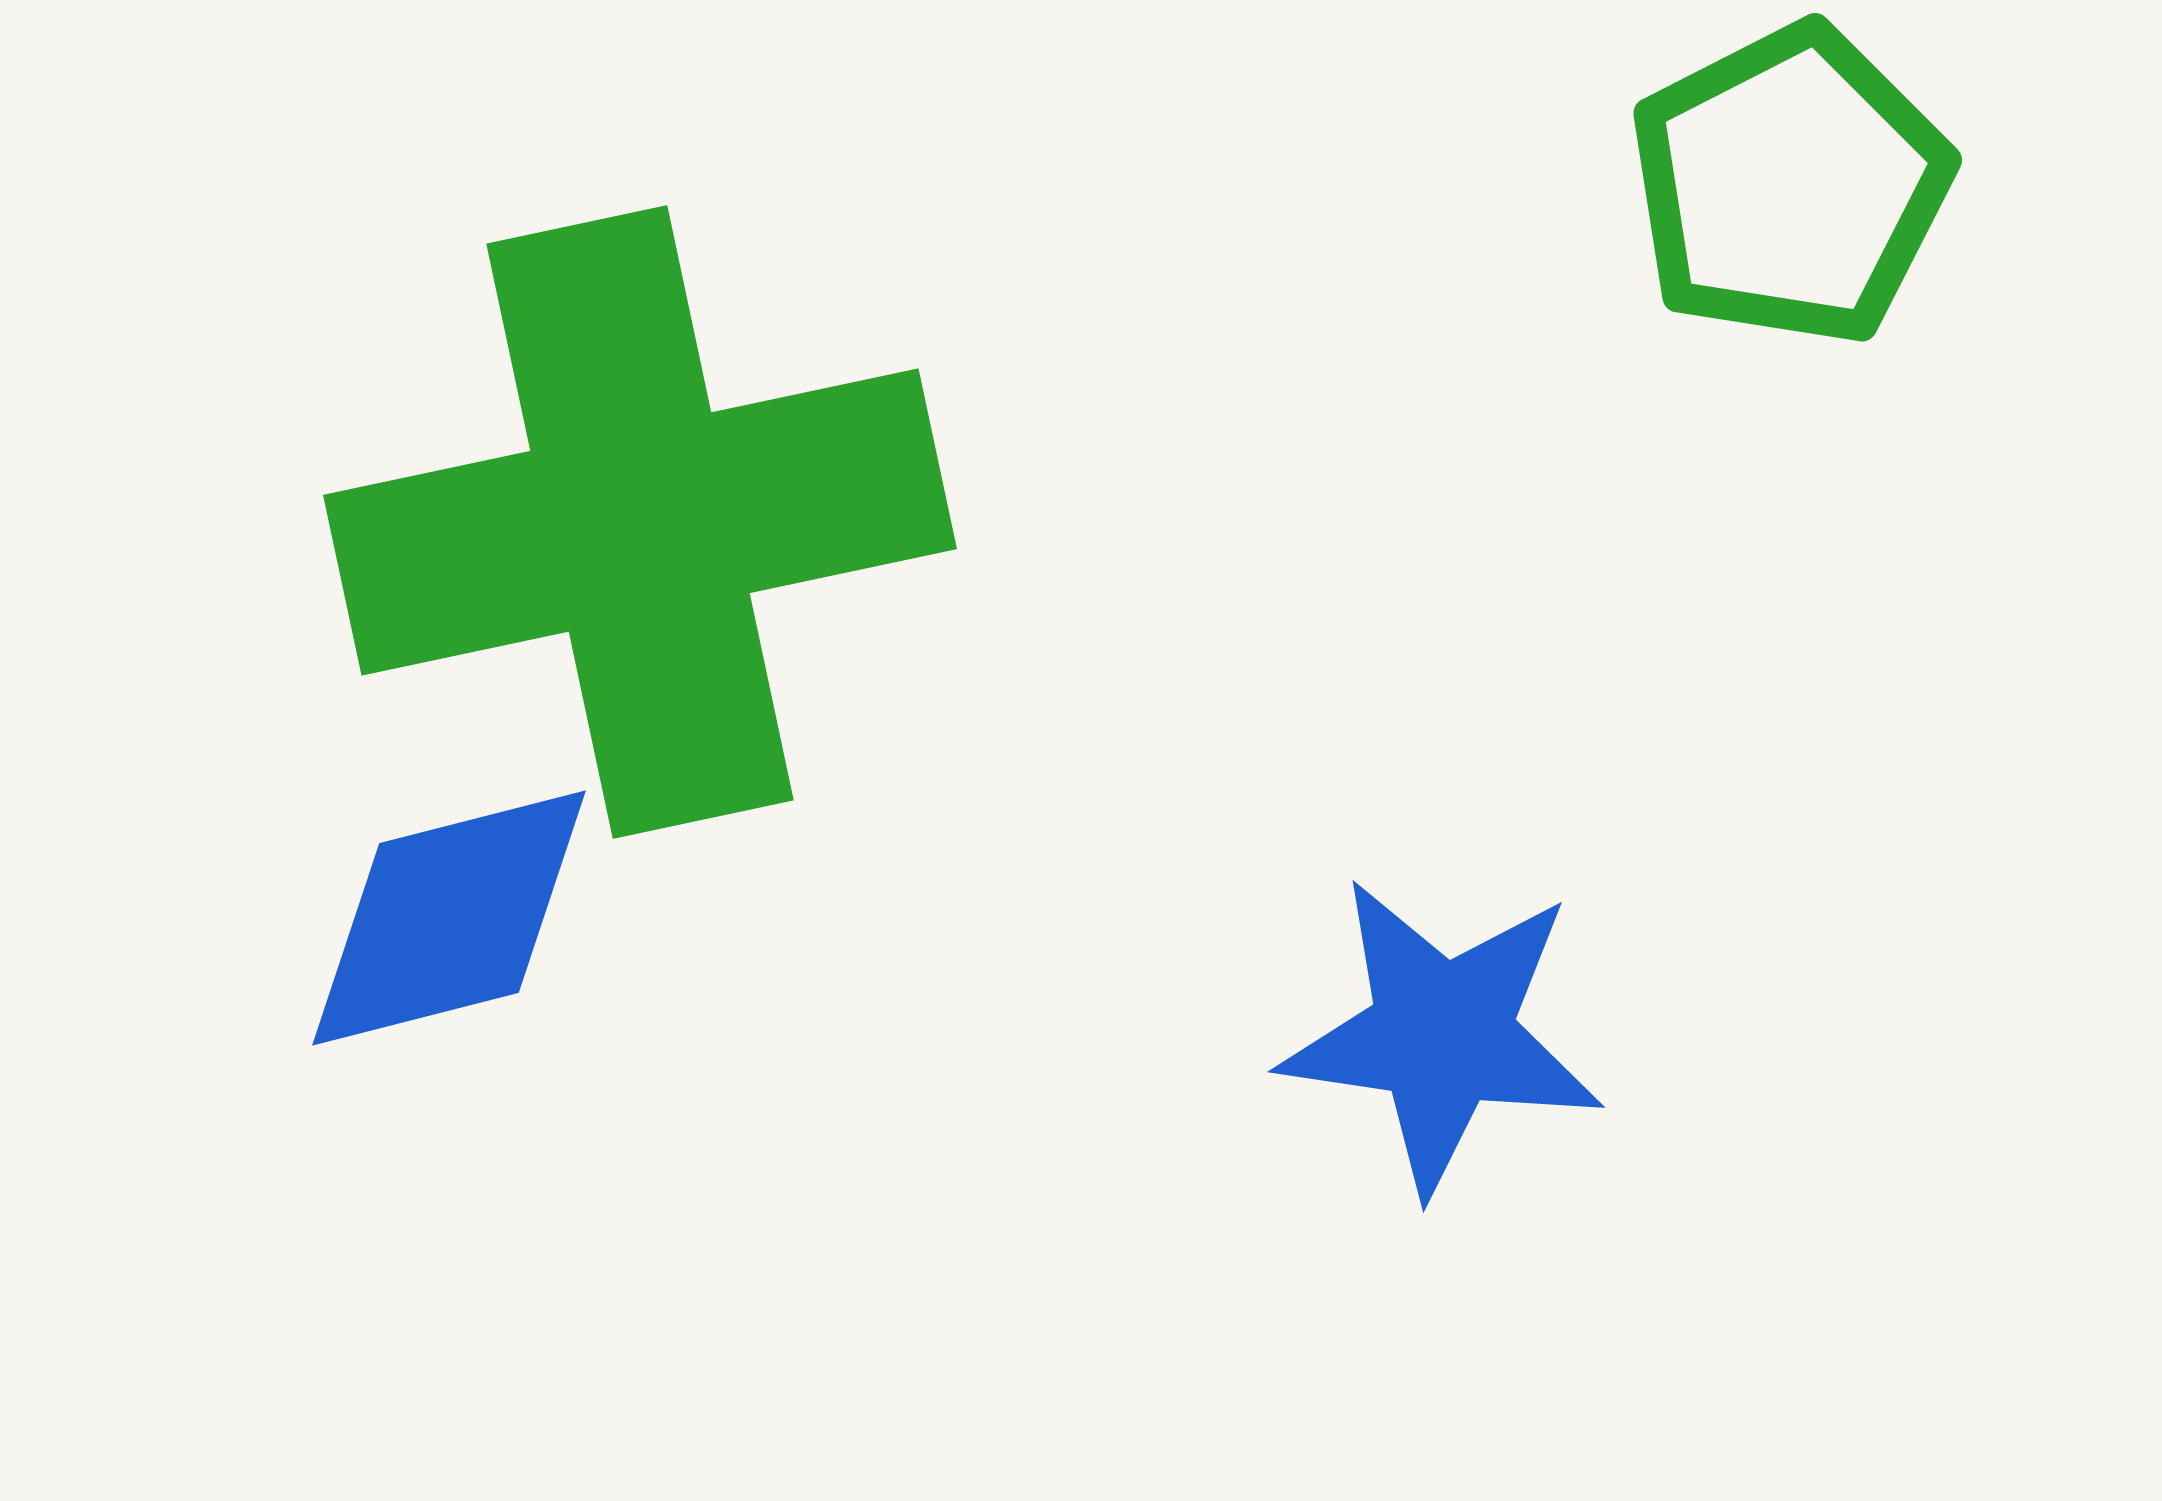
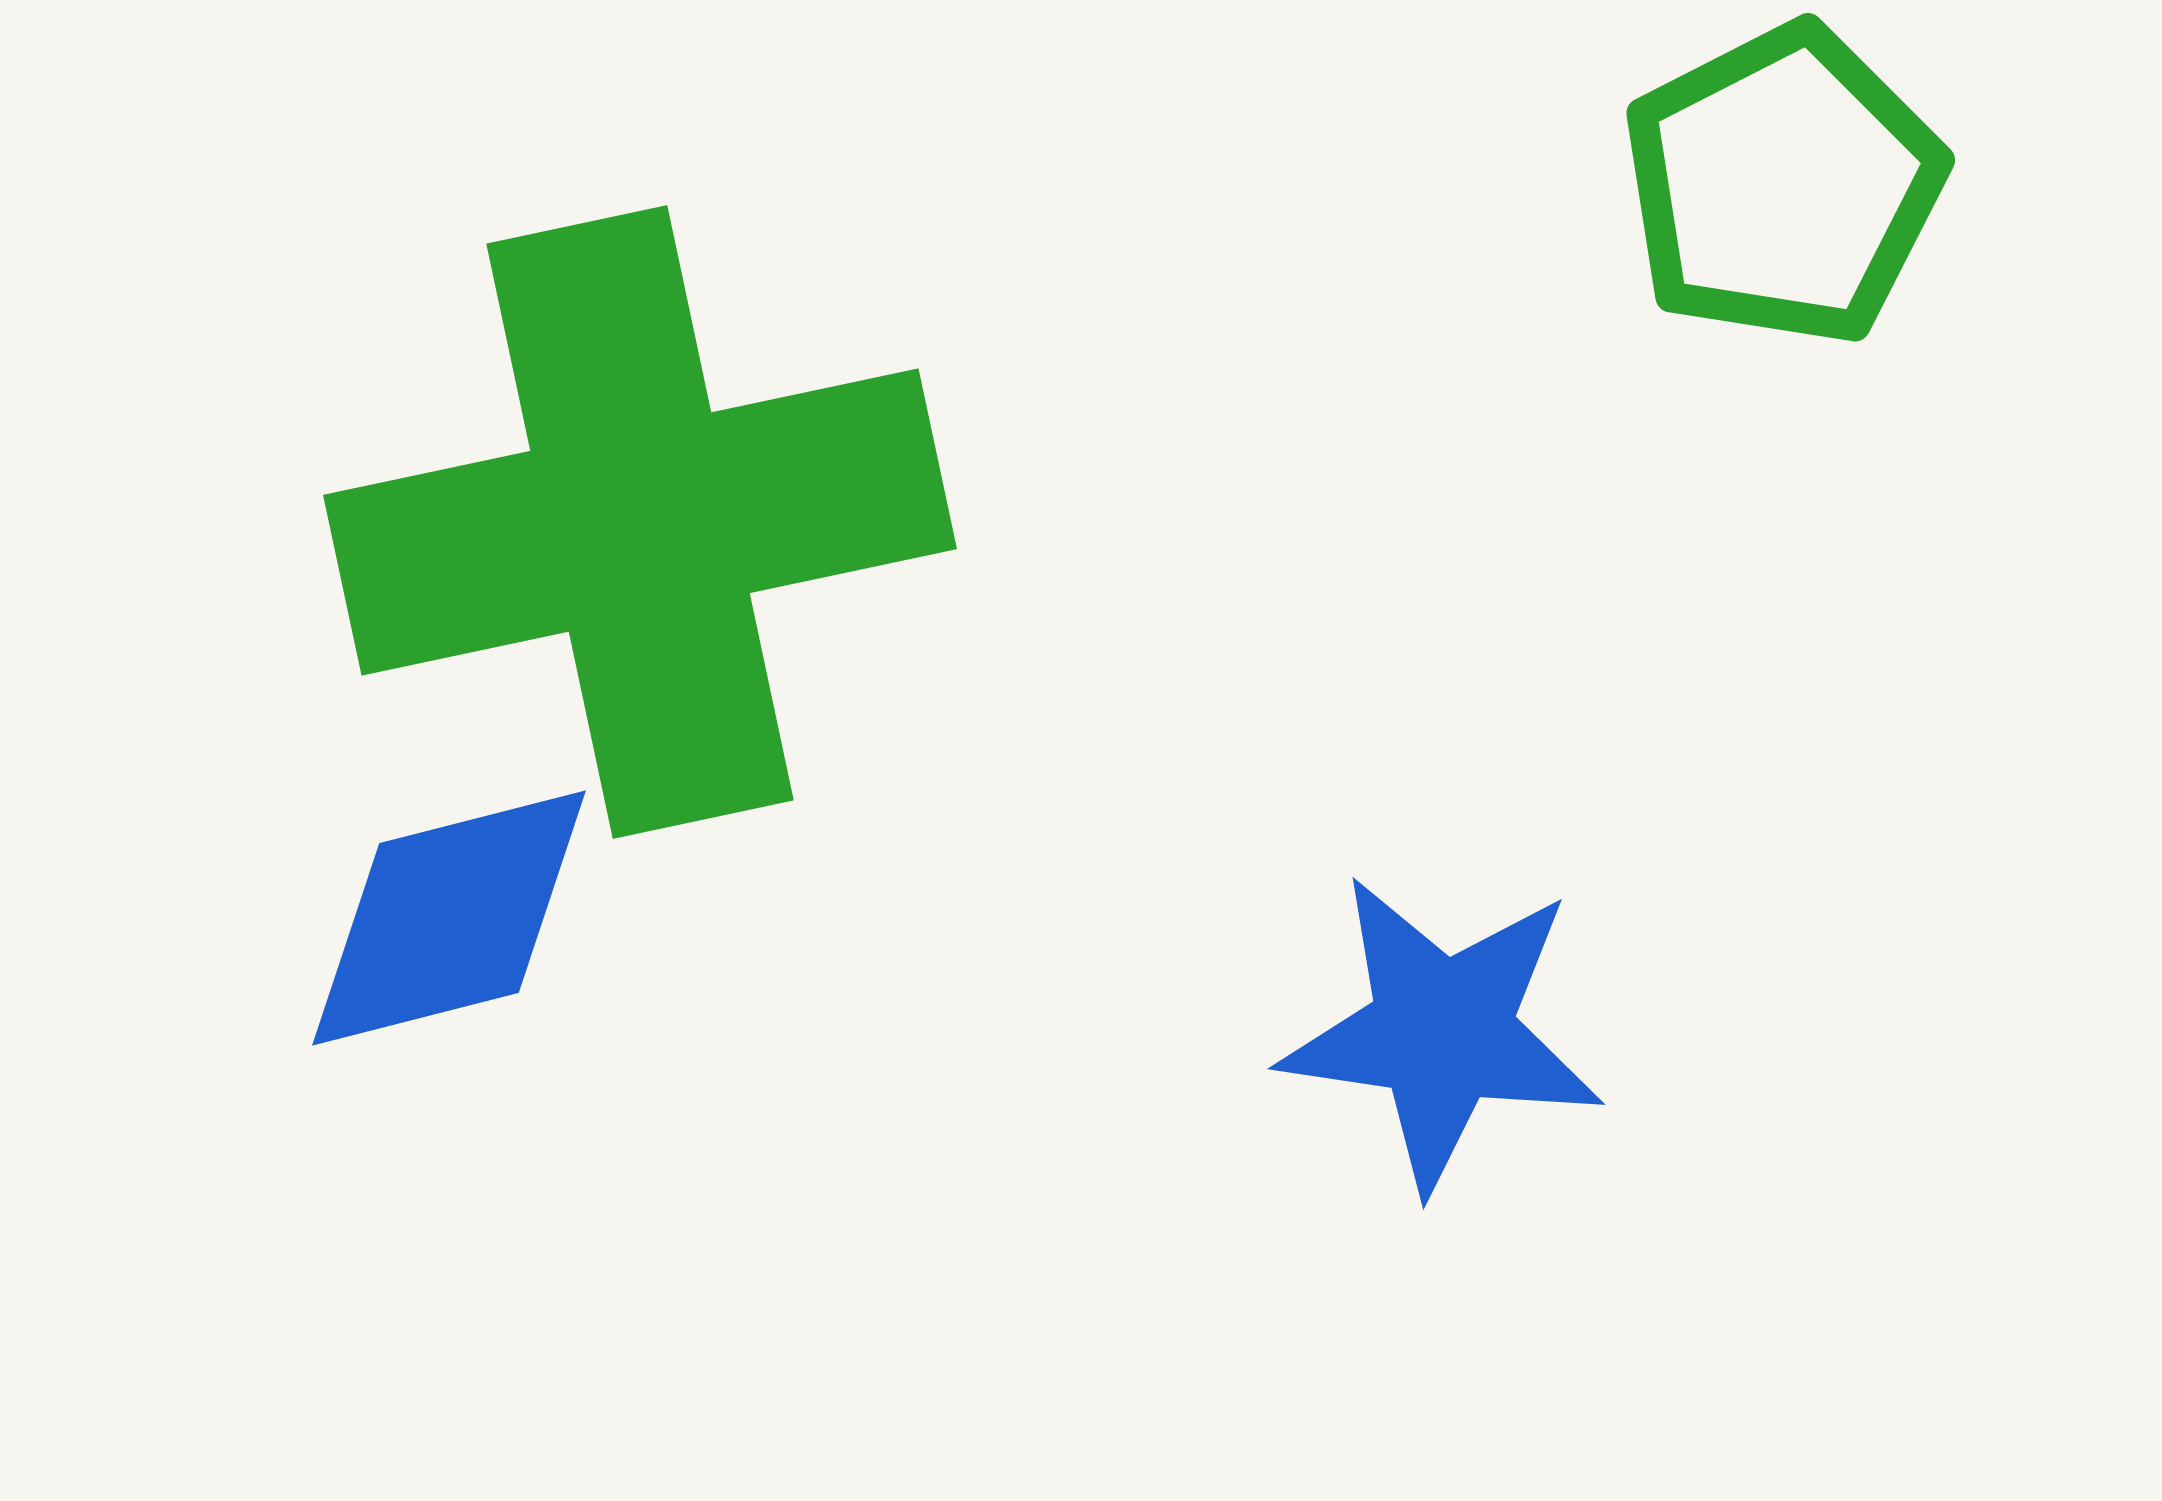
green pentagon: moved 7 px left
blue star: moved 3 px up
